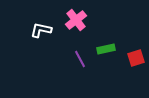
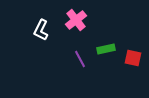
white L-shape: rotated 75 degrees counterclockwise
red square: moved 3 px left; rotated 30 degrees clockwise
